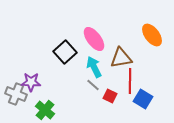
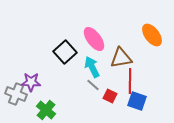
cyan arrow: moved 2 px left
blue square: moved 6 px left, 2 px down; rotated 12 degrees counterclockwise
green cross: moved 1 px right
